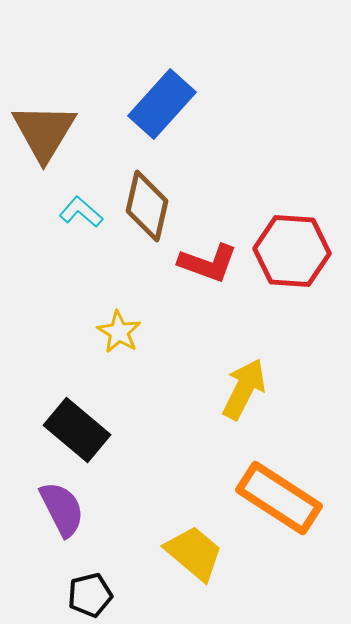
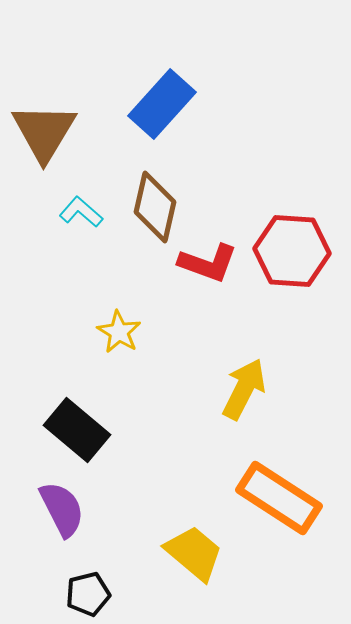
brown diamond: moved 8 px right, 1 px down
black pentagon: moved 2 px left, 1 px up
